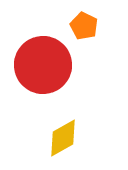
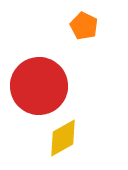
red circle: moved 4 px left, 21 px down
